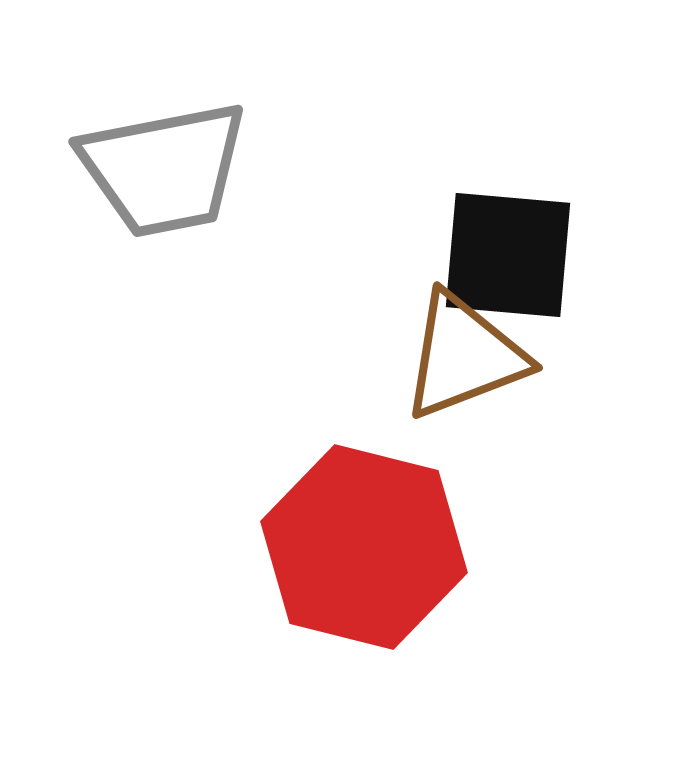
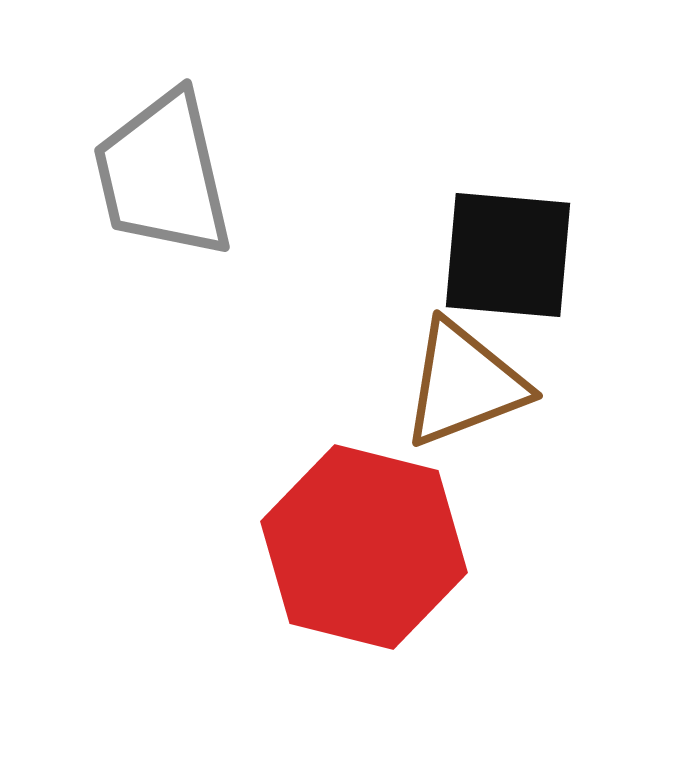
gray trapezoid: moved 1 px left, 6 px down; rotated 88 degrees clockwise
brown triangle: moved 28 px down
